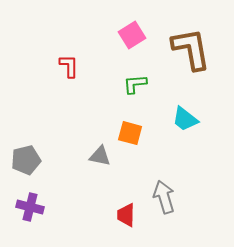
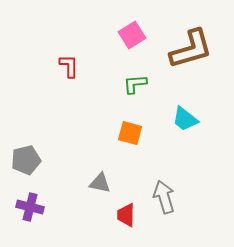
brown L-shape: rotated 84 degrees clockwise
gray triangle: moved 27 px down
